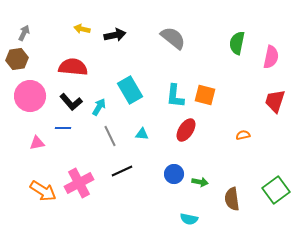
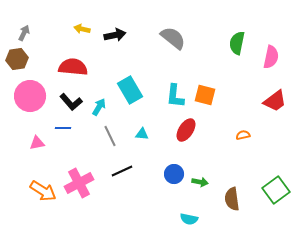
red trapezoid: rotated 145 degrees counterclockwise
